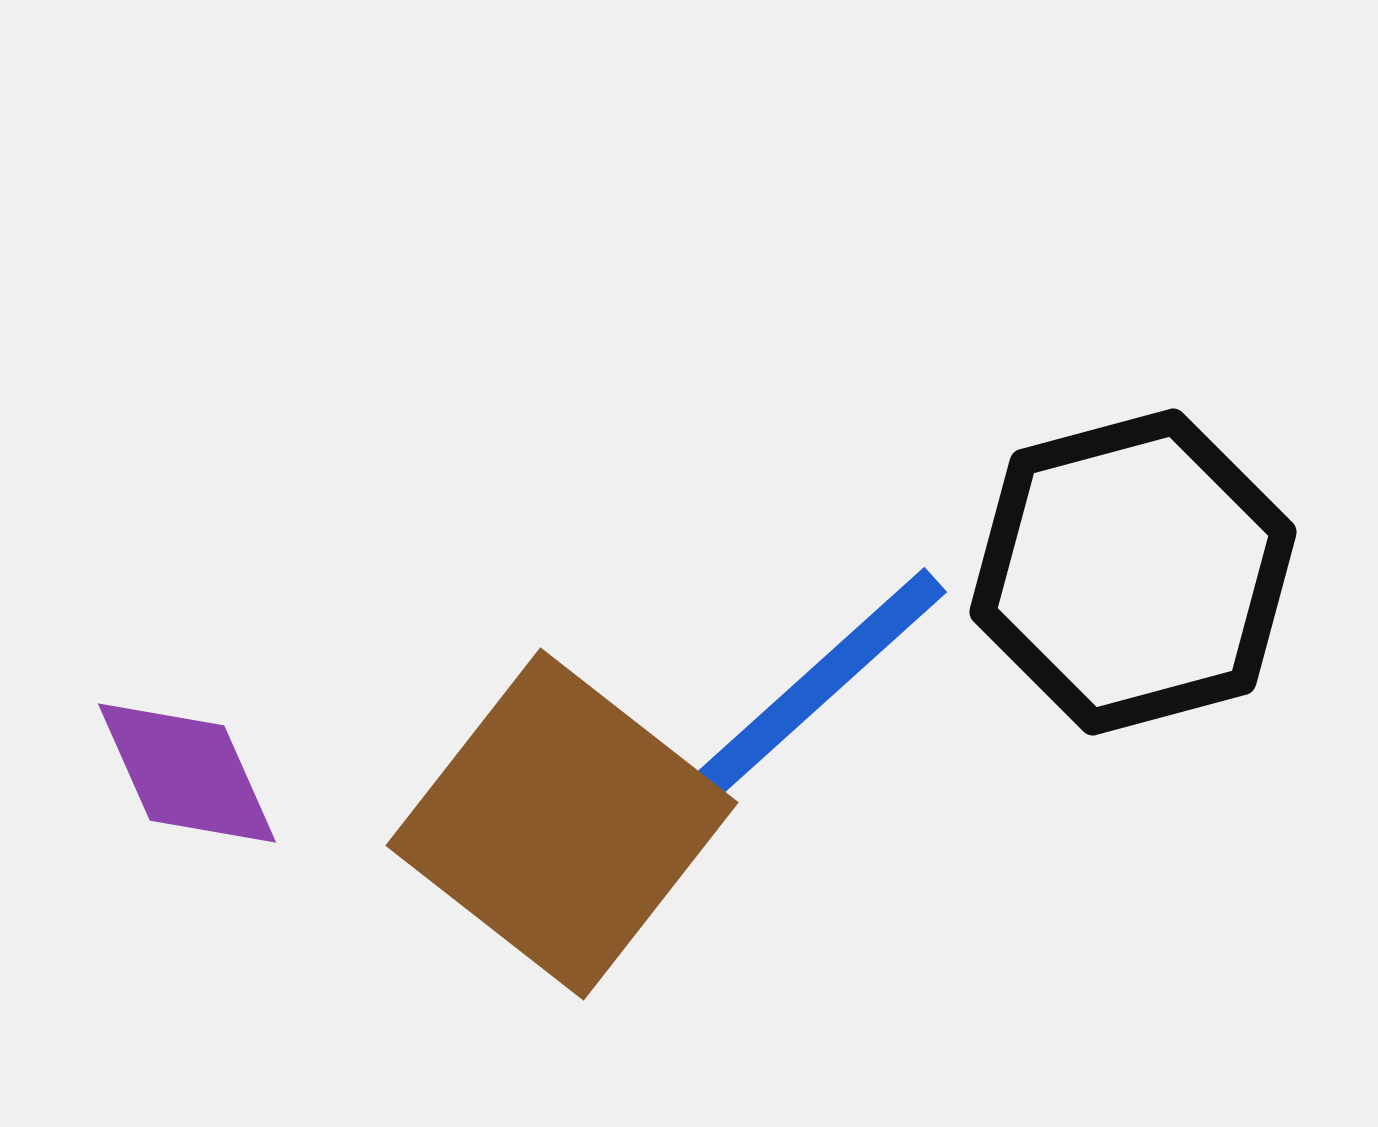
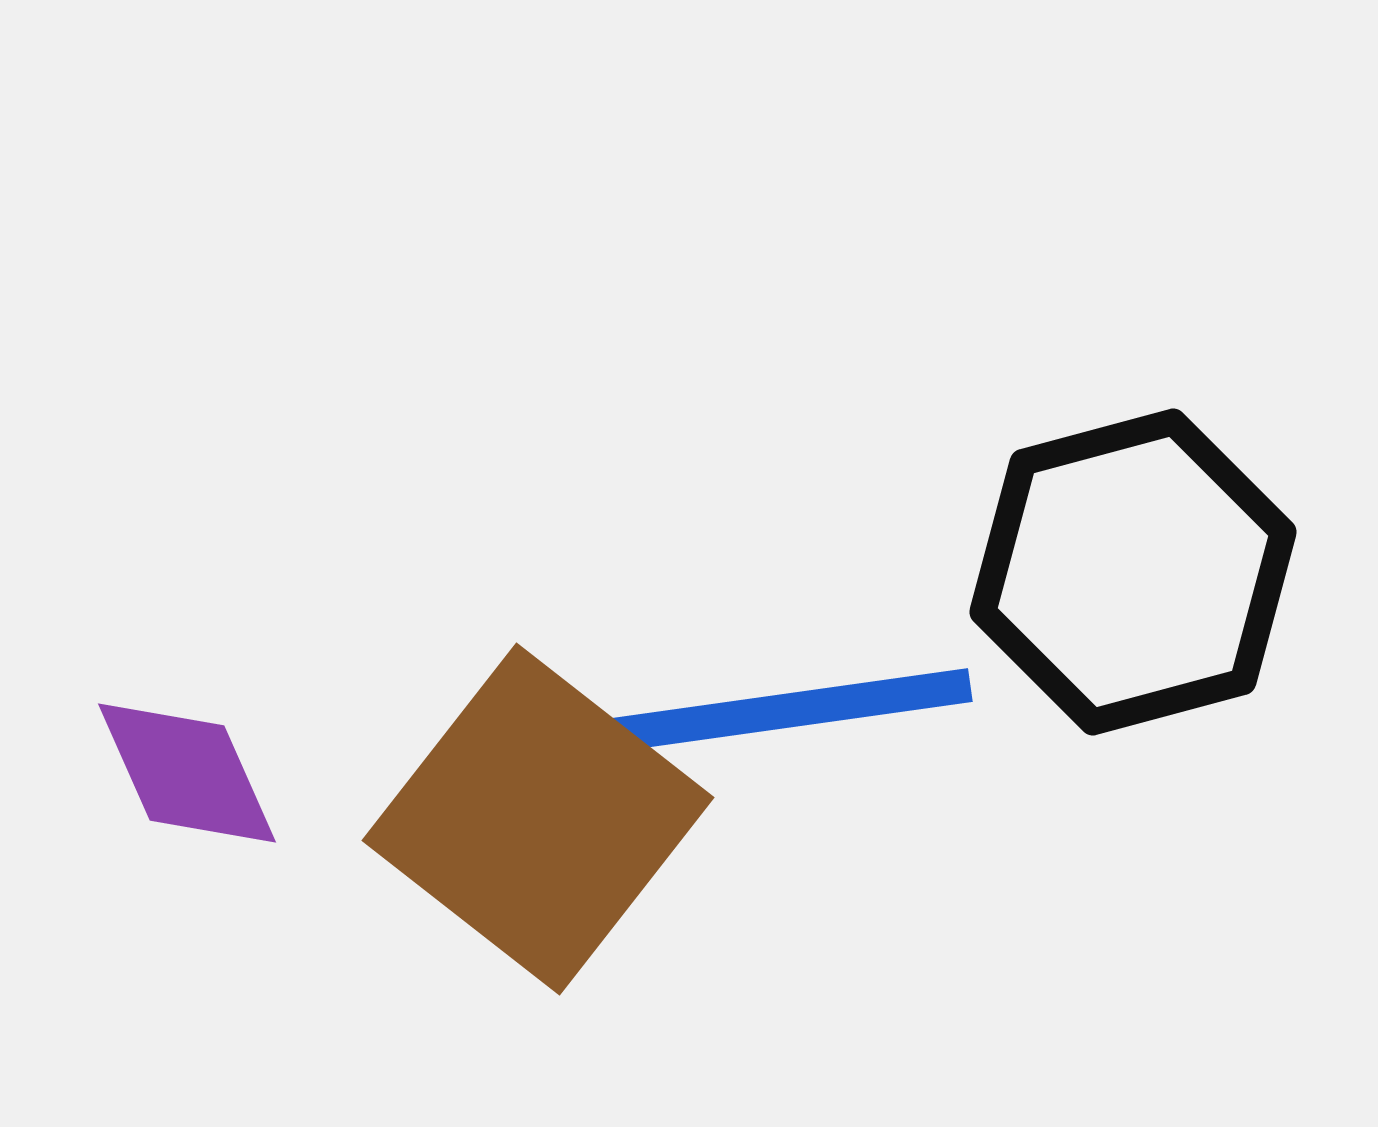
blue line: moved 10 px left, 10 px down; rotated 34 degrees clockwise
brown square: moved 24 px left, 5 px up
